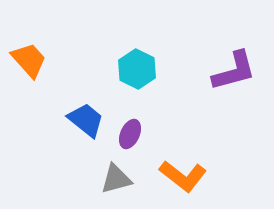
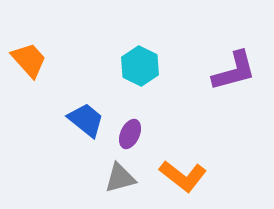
cyan hexagon: moved 3 px right, 3 px up
gray triangle: moved 4 px right, 1 px up
